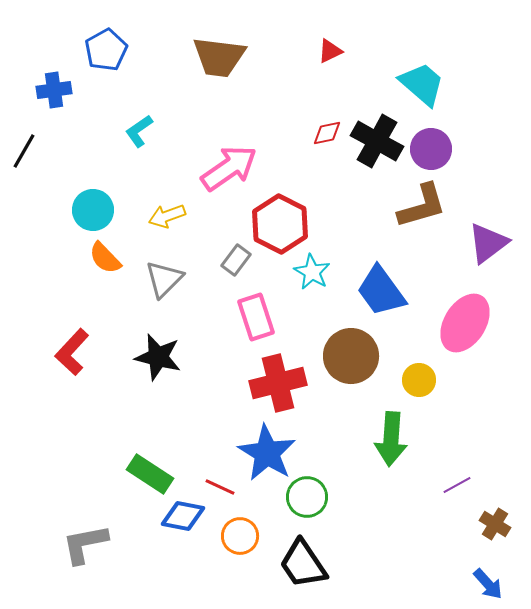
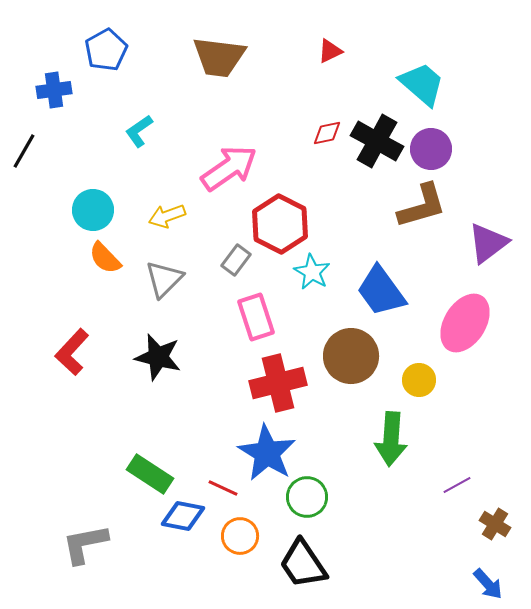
red line: moved 3 px right, 1 px down
